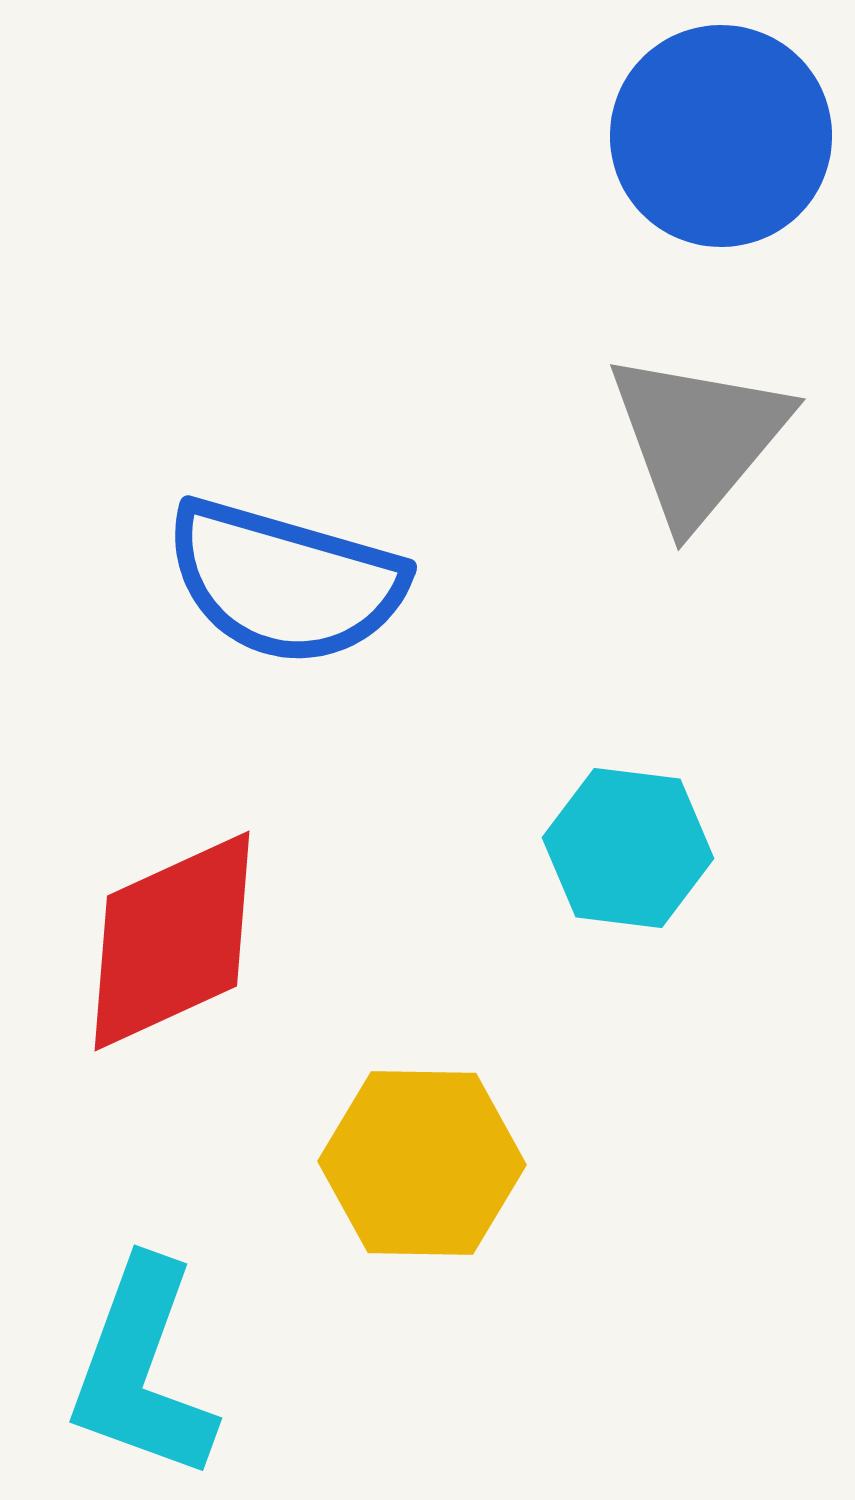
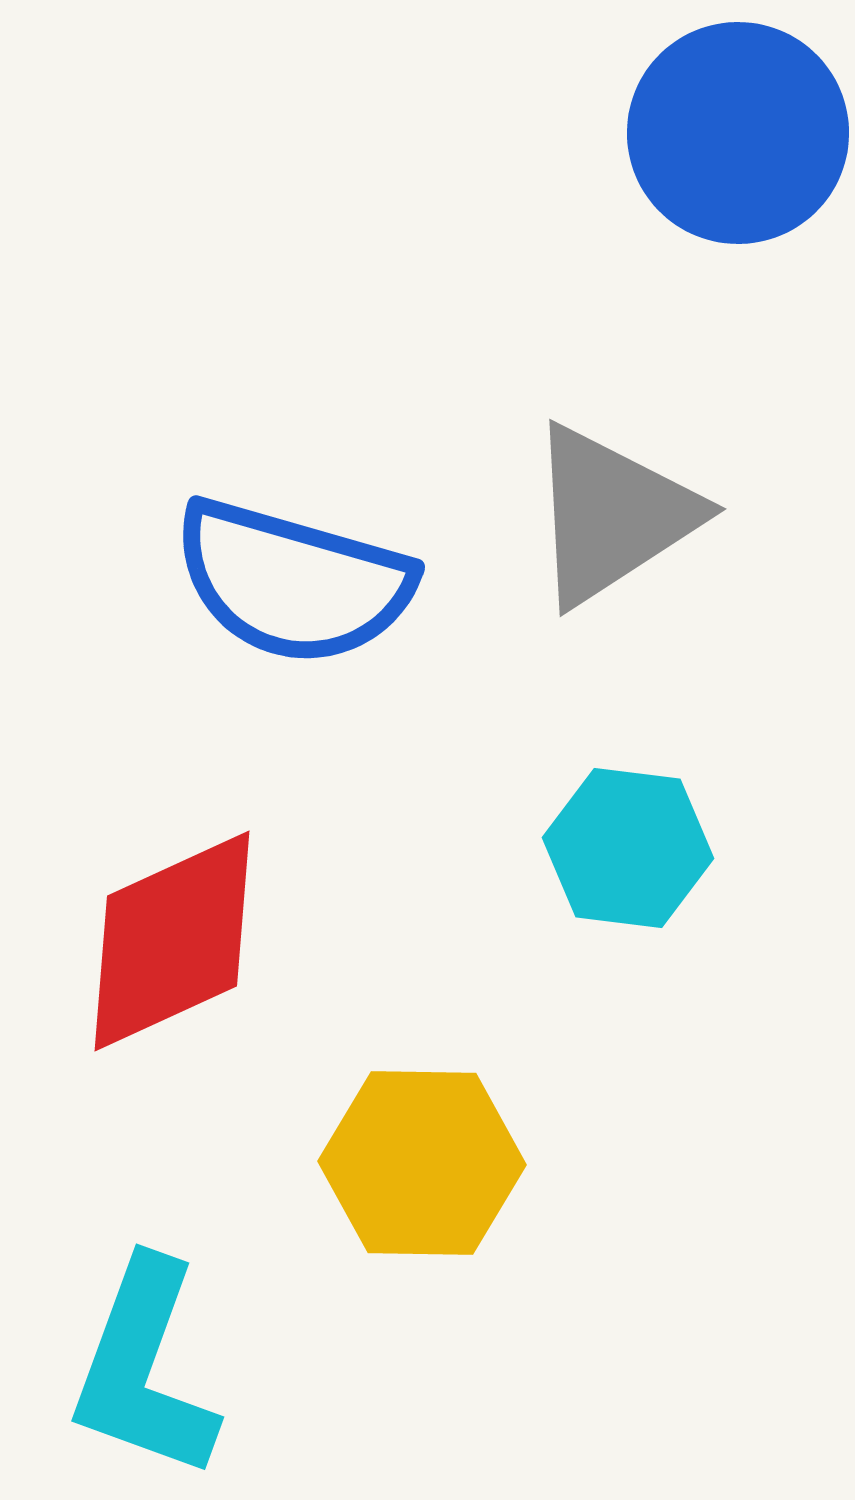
blue circle: moved 17 px right, 3 px up
gray triangle: moved 86 px left, 77 px down; rotated 17 degrees clockwise
blue semicircle: moved 8 px right
cyan L-shape: moved 2 px right, 1 px up
